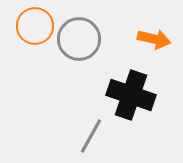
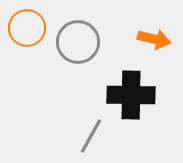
orange circle: moved 8 px left, 2 px down
gray circle: moved 1 px left, 3 px down
black cross: rotated 18 degrees counterclockwise
